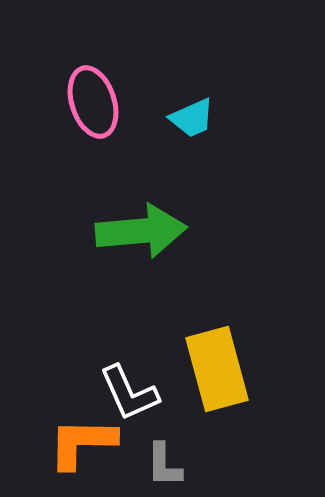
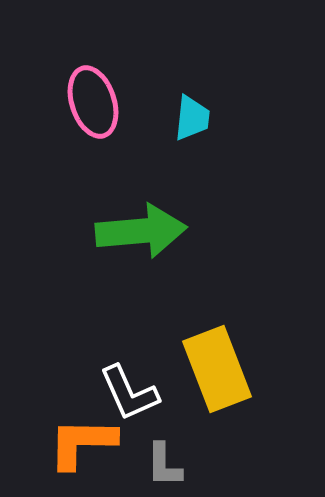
cyan trapezoid: rotated 60 degrees counterclockwise
yellow rectangle: rotated 6 degrees counterclockwise
